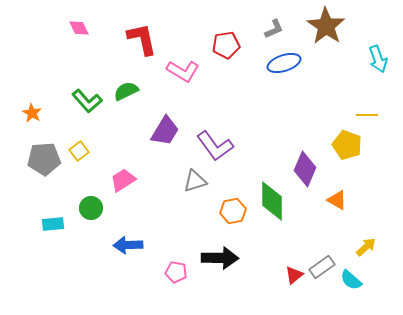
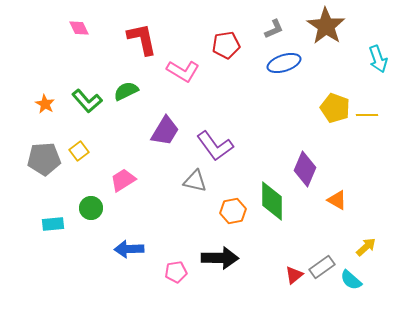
orange star: moved 13 px right, 9 px up
yellow pentagon: moved 12 px left, 37 px up
gray triangle: rotated 30 degrees clockwise
blue arrow: moved 1 px right, 4 px down
pink pentagon: rotated 20 degrees counterclockwise
